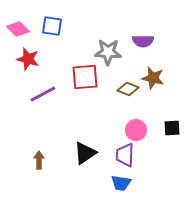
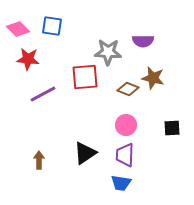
red star: rotated 10 degrees counterclockwise
pink circle: moved 10 px left, 5 px up
